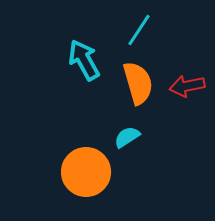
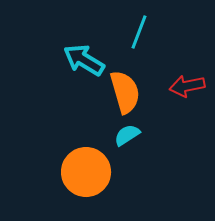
cyan line: moved 2 px down; rotated 12 degrees counterclockwise
cyan arrow: rotated 30 degrees counterclockwise
orange semicircle: moved 13 px left, 9 px down
cyan semicircle: moved 2 px up
